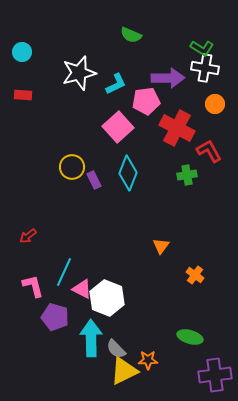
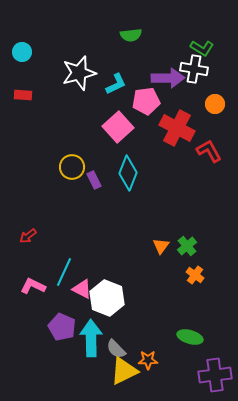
green semicircle: rotated 30 degrees counterclockwise
white cross: moved 11 px left, 1 px down
green cross: moved 71 px down; rotated 30 degrees counterclockwise
pink L-shape: rotated 50 degrees counterclockwise
purple pentagon: moved 7 px right, 10 px down; rotated 8 degrees clockwise
